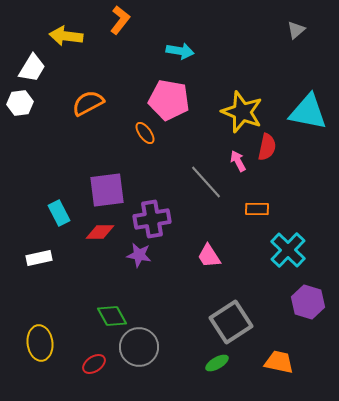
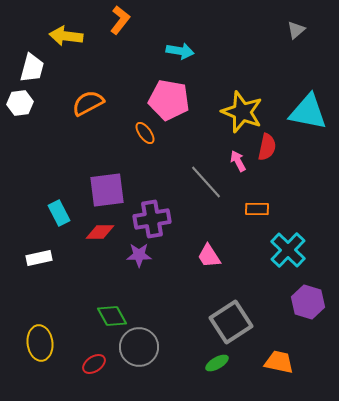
white trapezoid: rotated 16 degrees counterclockwise
purple star: rotated 10 degrees counterclockwise
